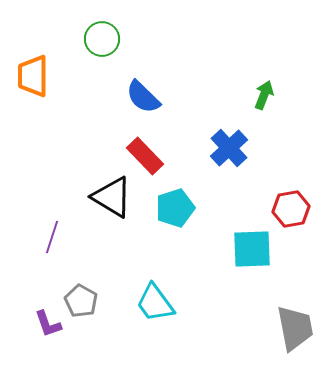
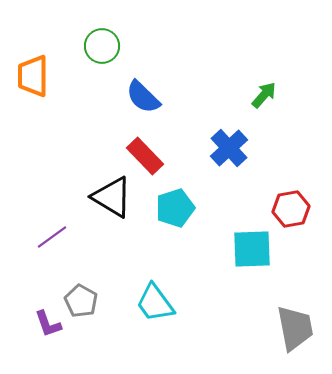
green circle: moved 7 px down
green arrow: rotated 20 degrees clockwise
purple line: rotated 36 degrees clockwise
